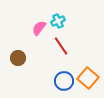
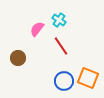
cyan cross: moved 1 px right, 1 px up; rotated 32 degrees counterclockwise
pink semicircle: moved 2 px left, 1 px down
orange square: rotated 20 degrees counterclockwise
